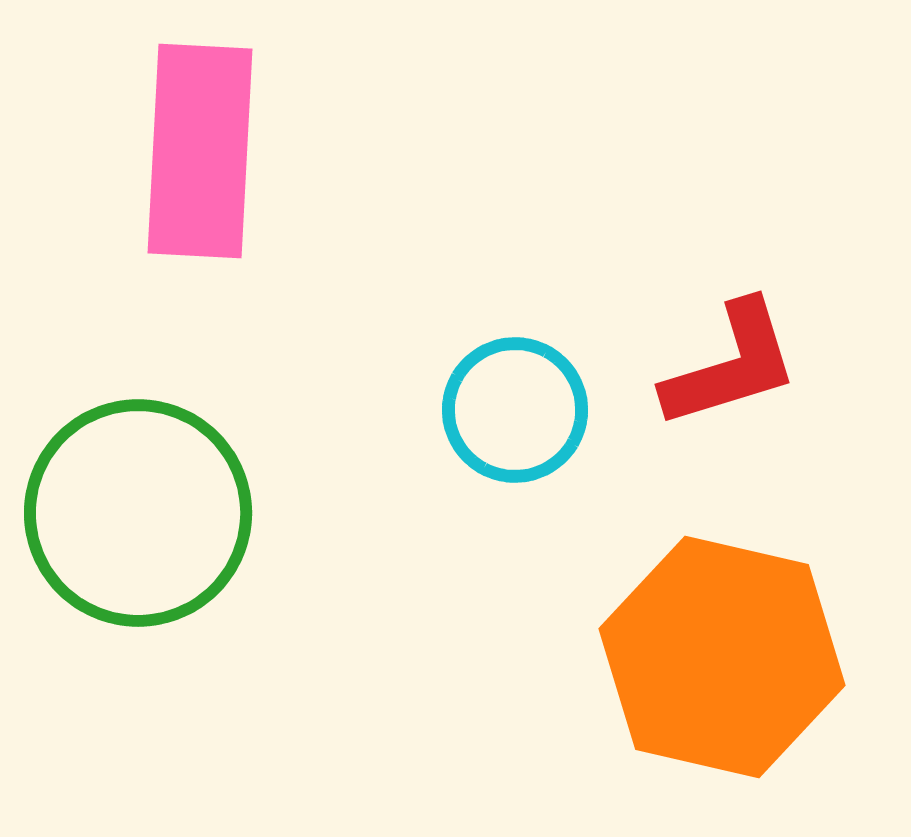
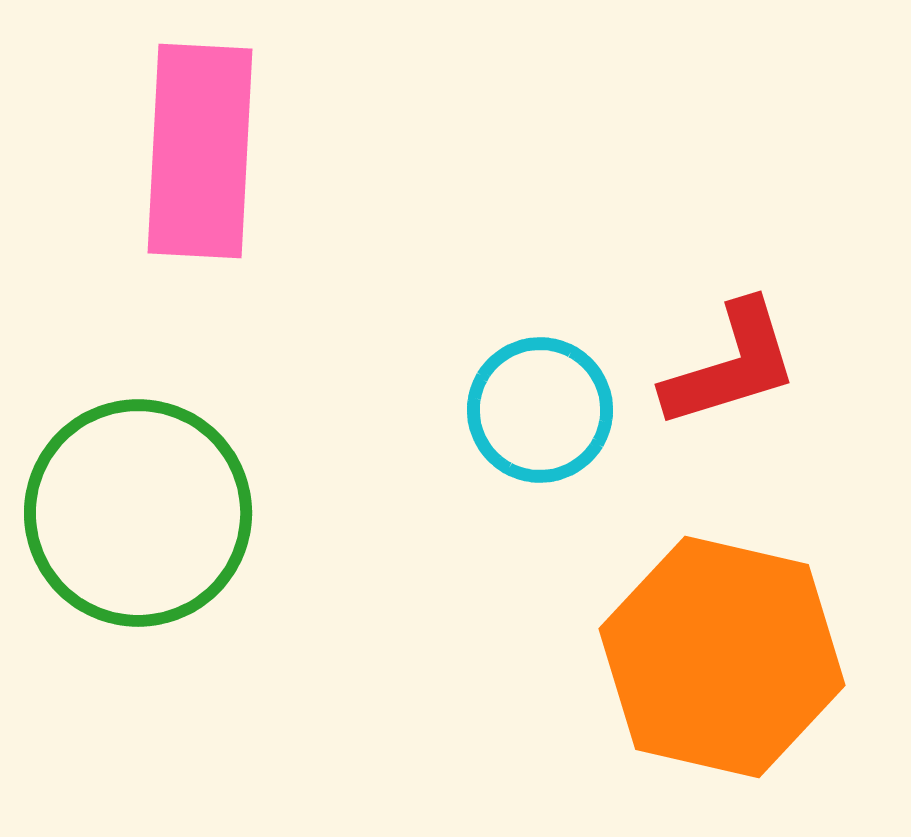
cyan circle: moved 25 px right
